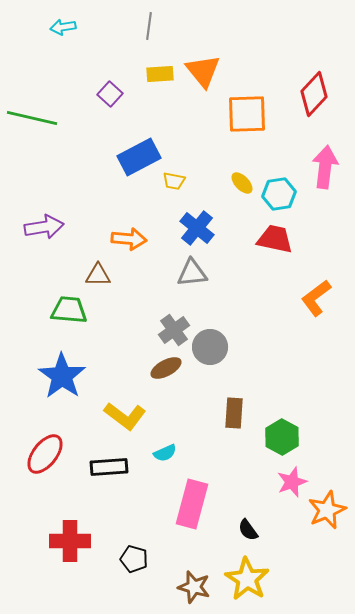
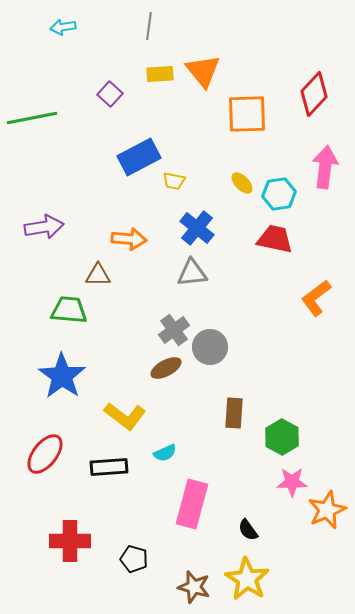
green line: rotated 24 degrees counterclockwise
pink star: rotated 20 degrees clockwise
